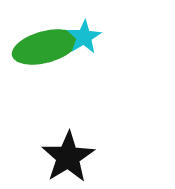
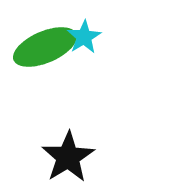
green ellipse: rotated 8 degrees counterclockwise
